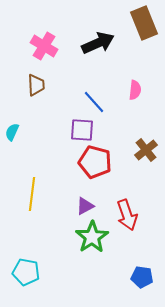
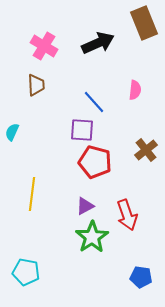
blue pentagon: moved 1 px left
